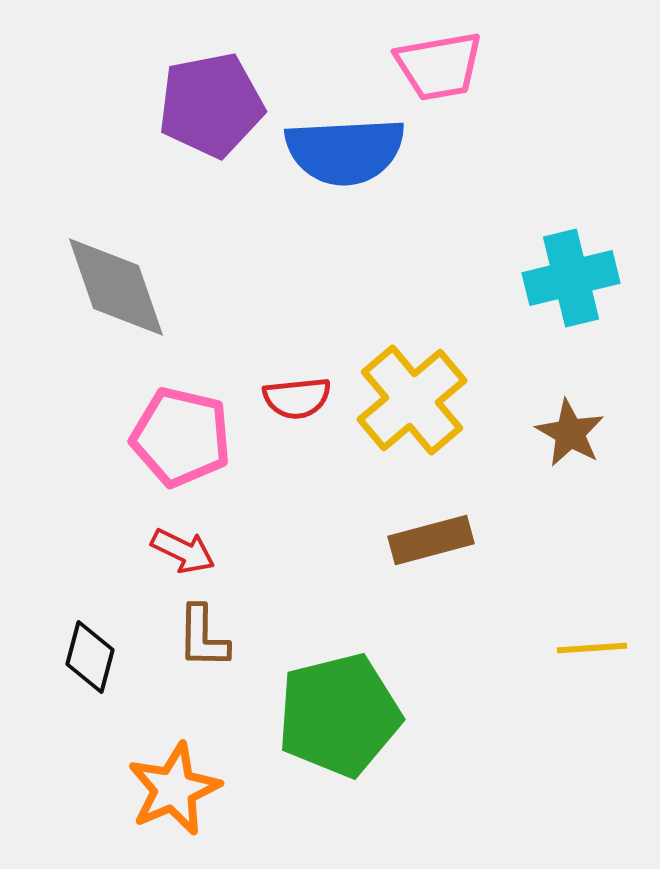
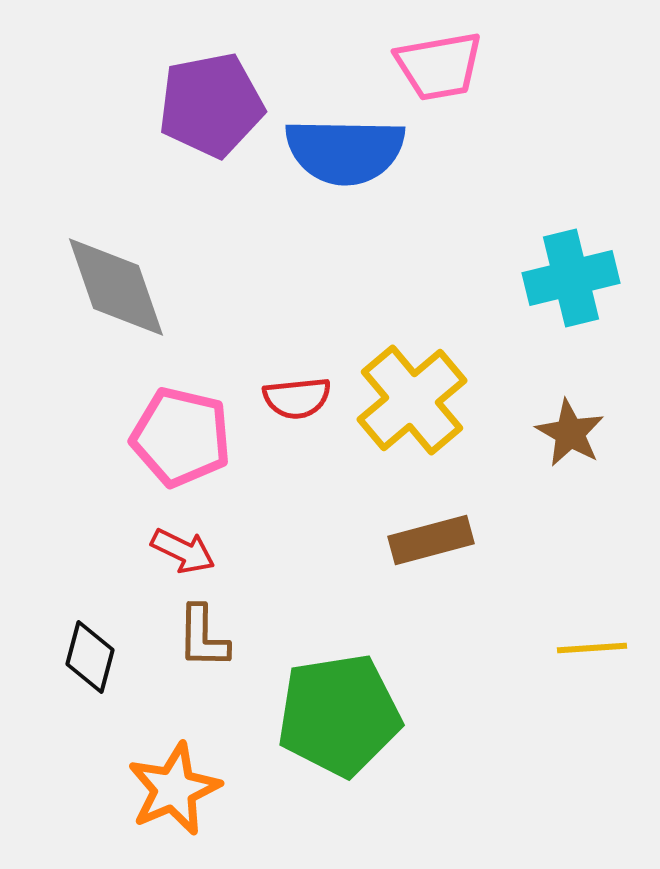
blue semicircle: rotated 4 degrees clockwise
green pentagon: rotated 5 degrees clockwise
